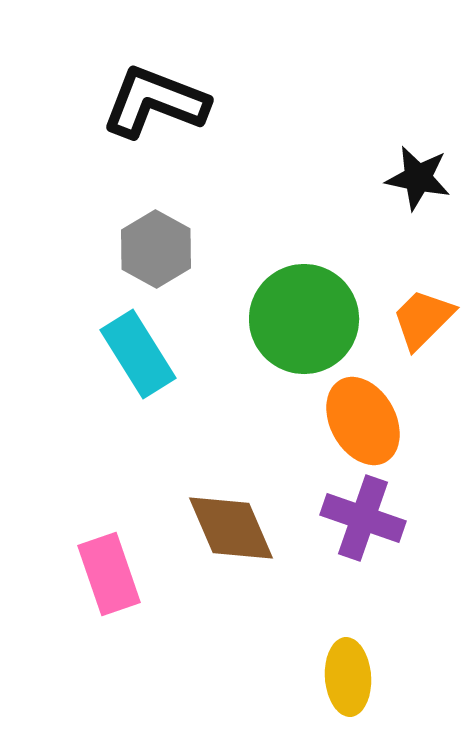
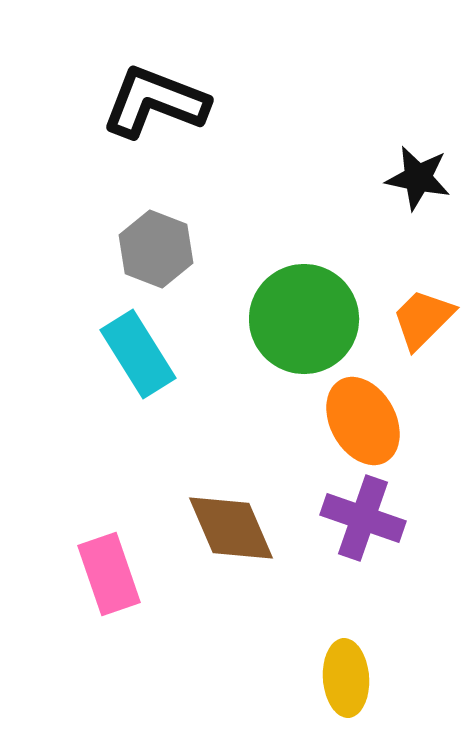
gray hexagon: rotated 8 degrees counterclockwise
yellow ellipse: moved 2 px left, 1 px down
